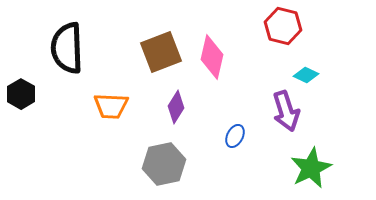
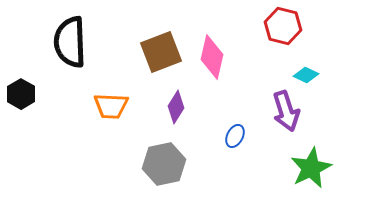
black semicircle: moved 3 px right, 6 px up
